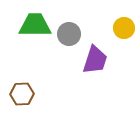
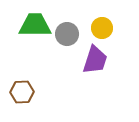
yellow circle: moved 22 px left
gray circle: moved 2 px left
brown hexagon: moved 2 px up
